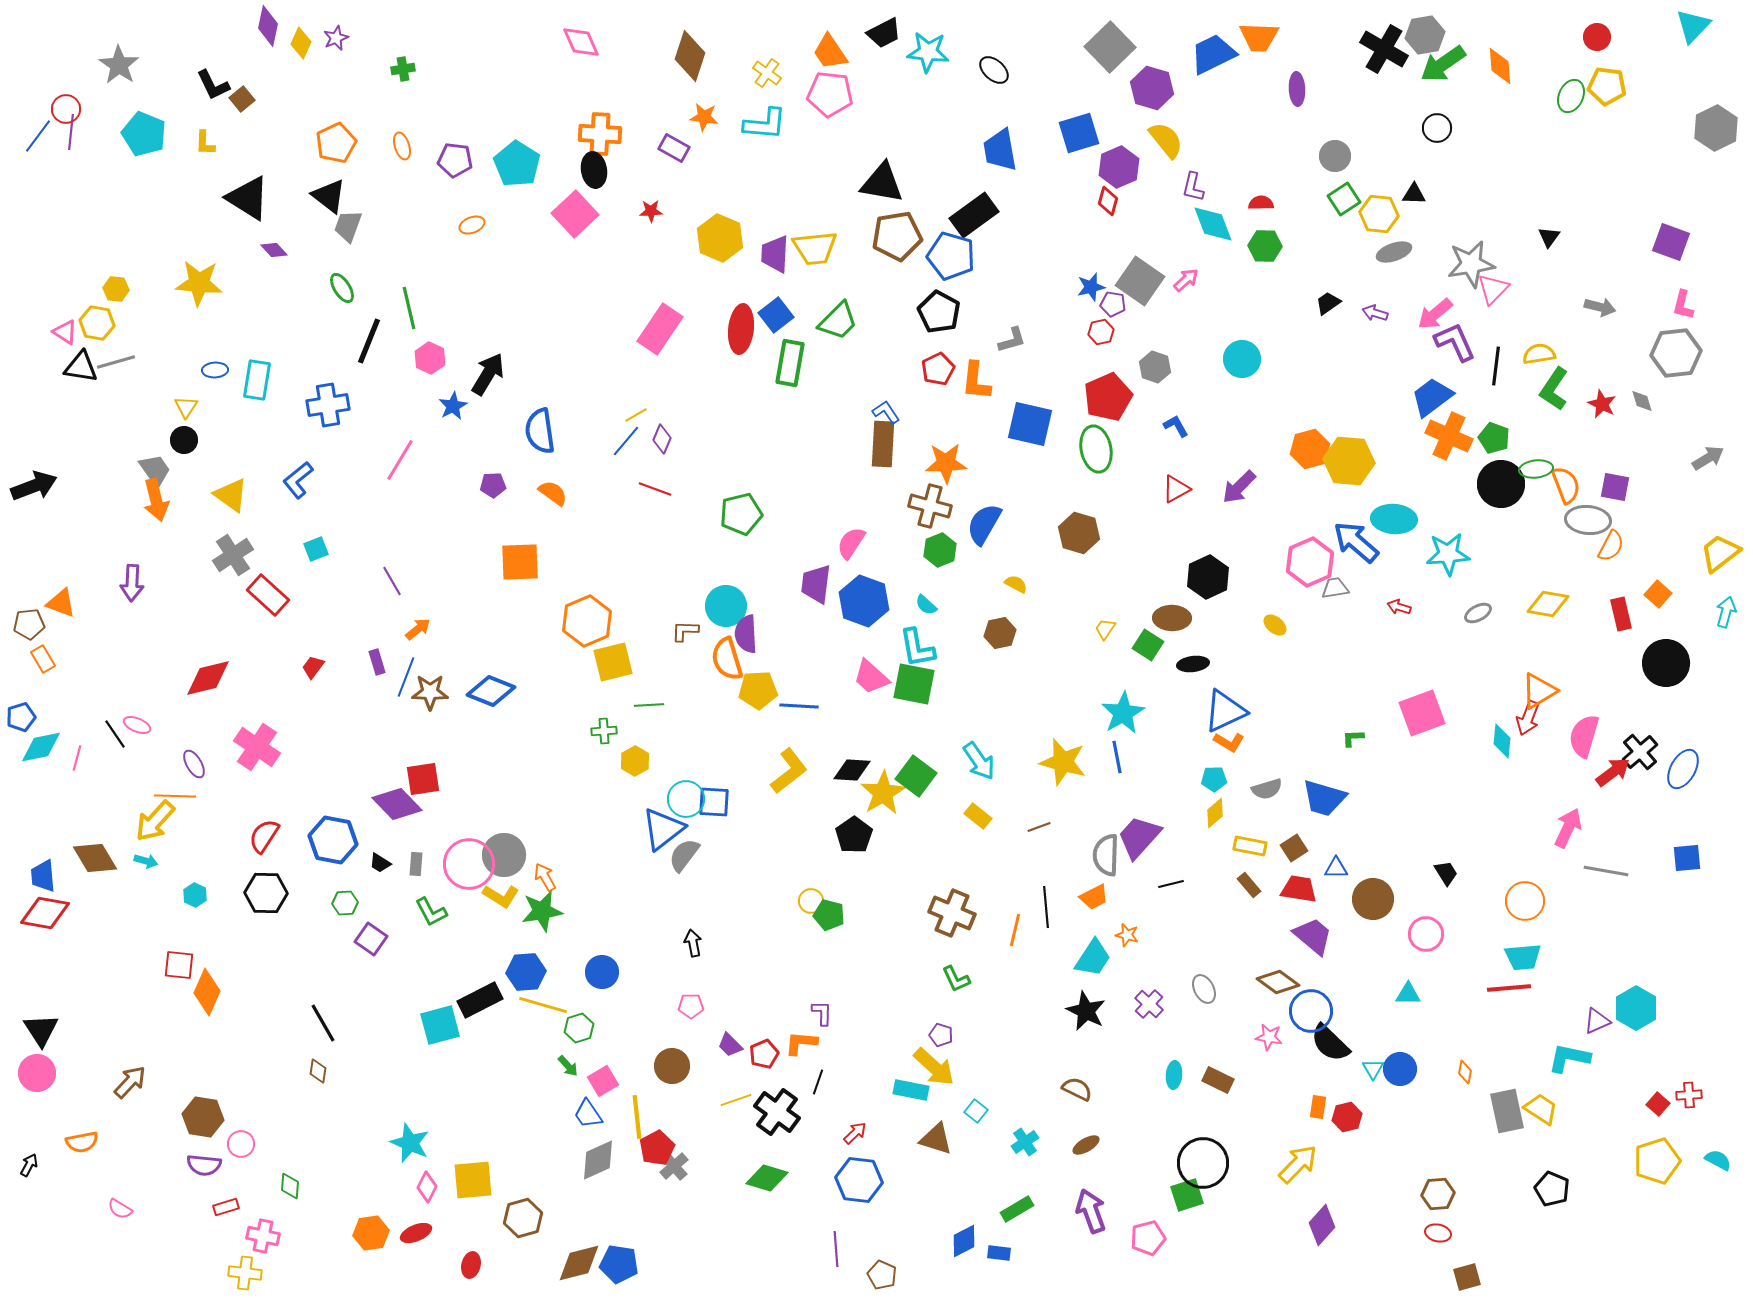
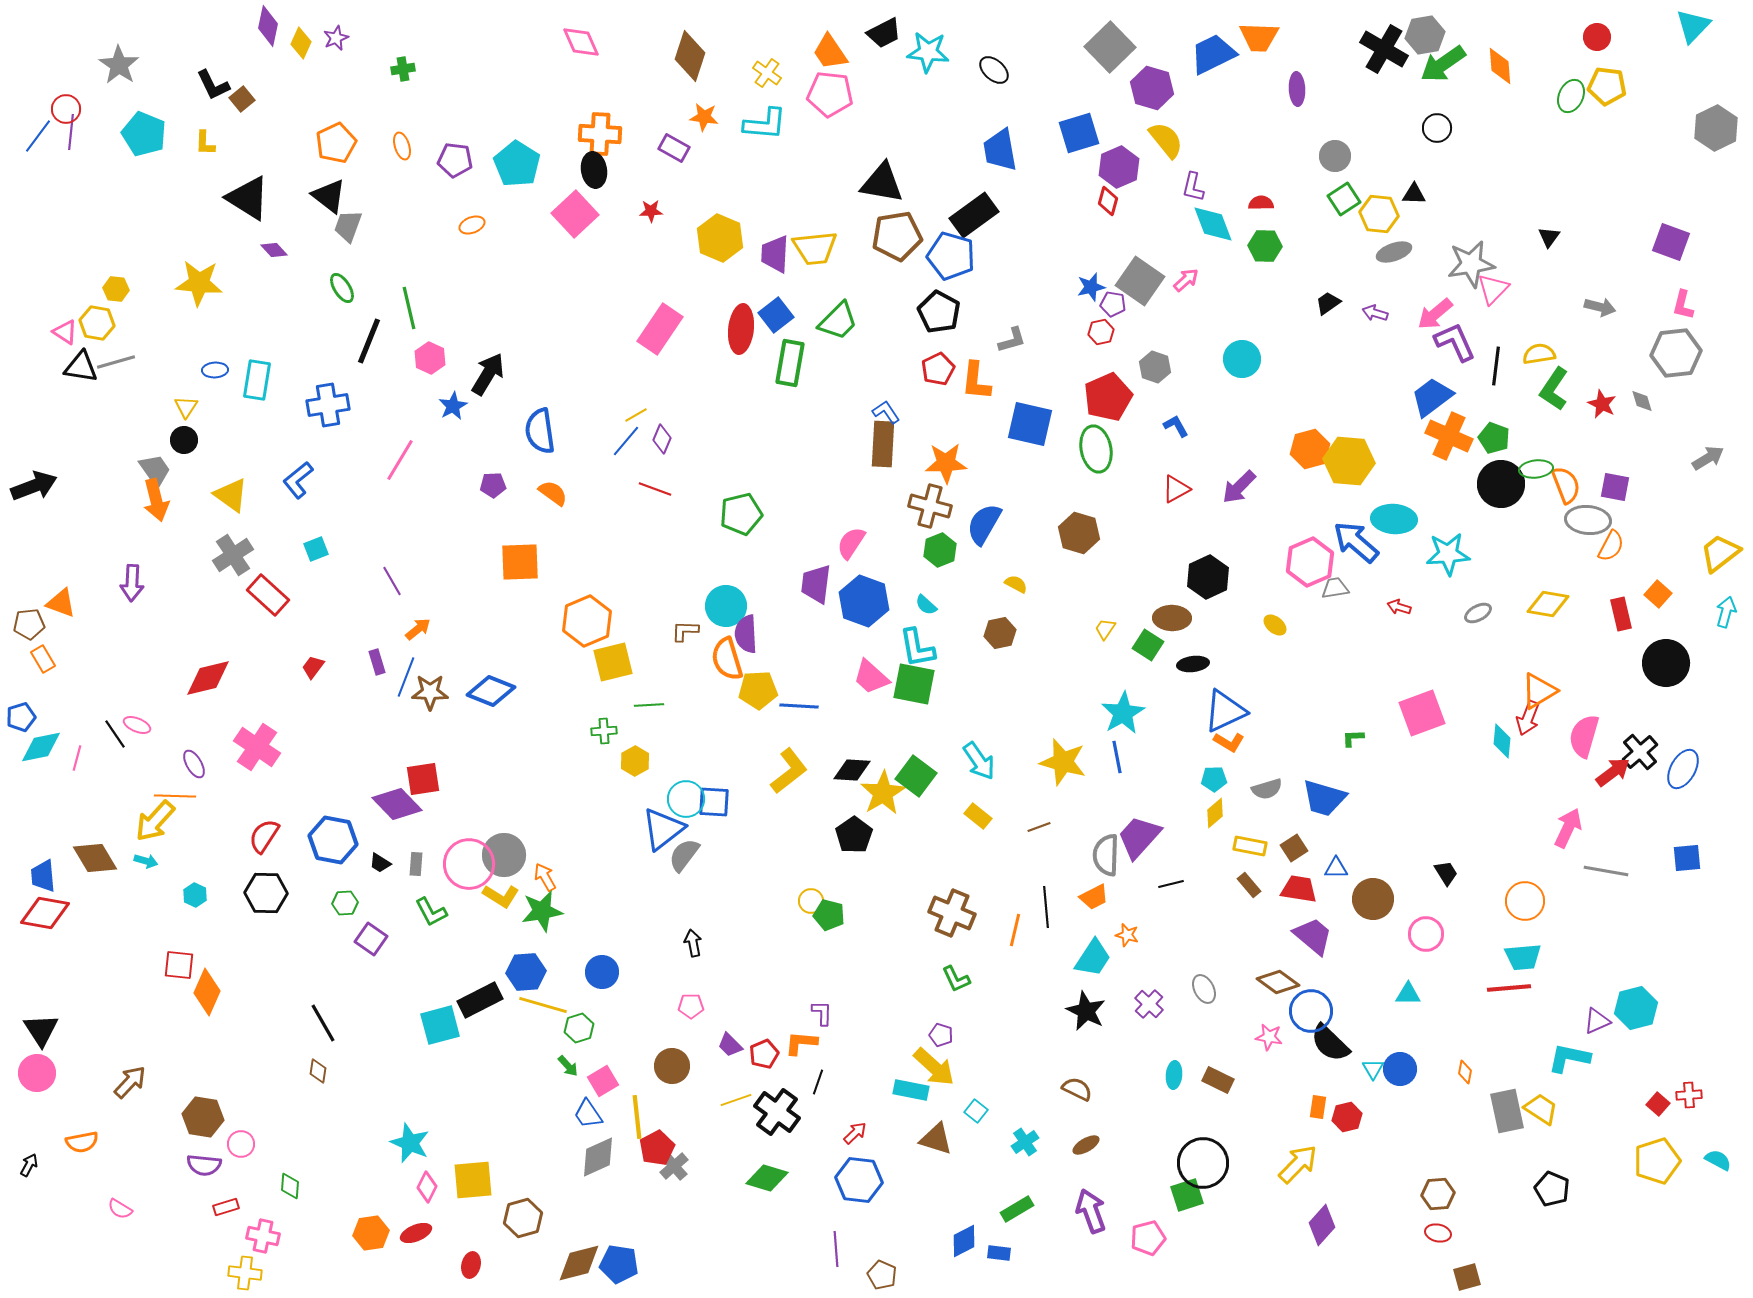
cyan hexagon at (1636, 1008): rotated 15 degrees clockwise
gray diamond at (598, 1160): moved 3 px up
